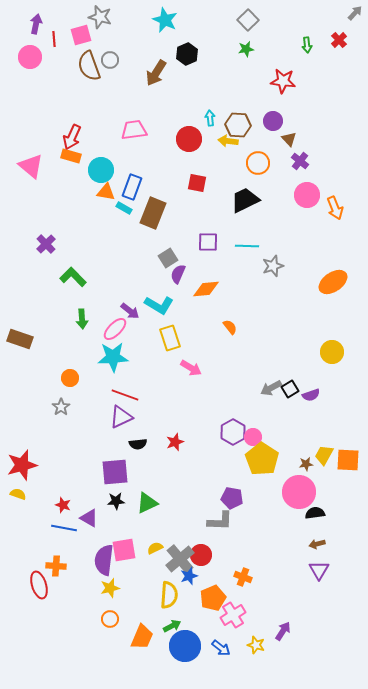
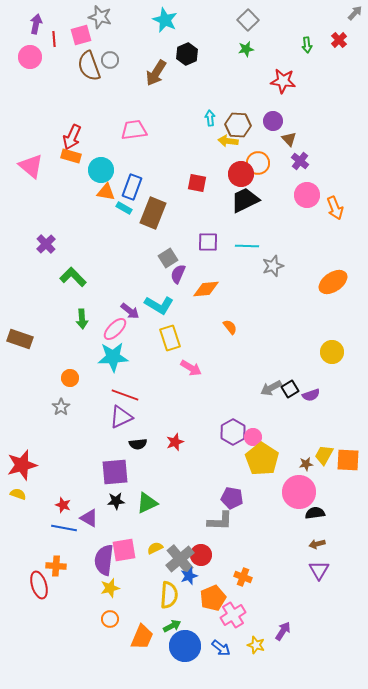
red circle at (189, 139): moved 52 px right, 35 px down
